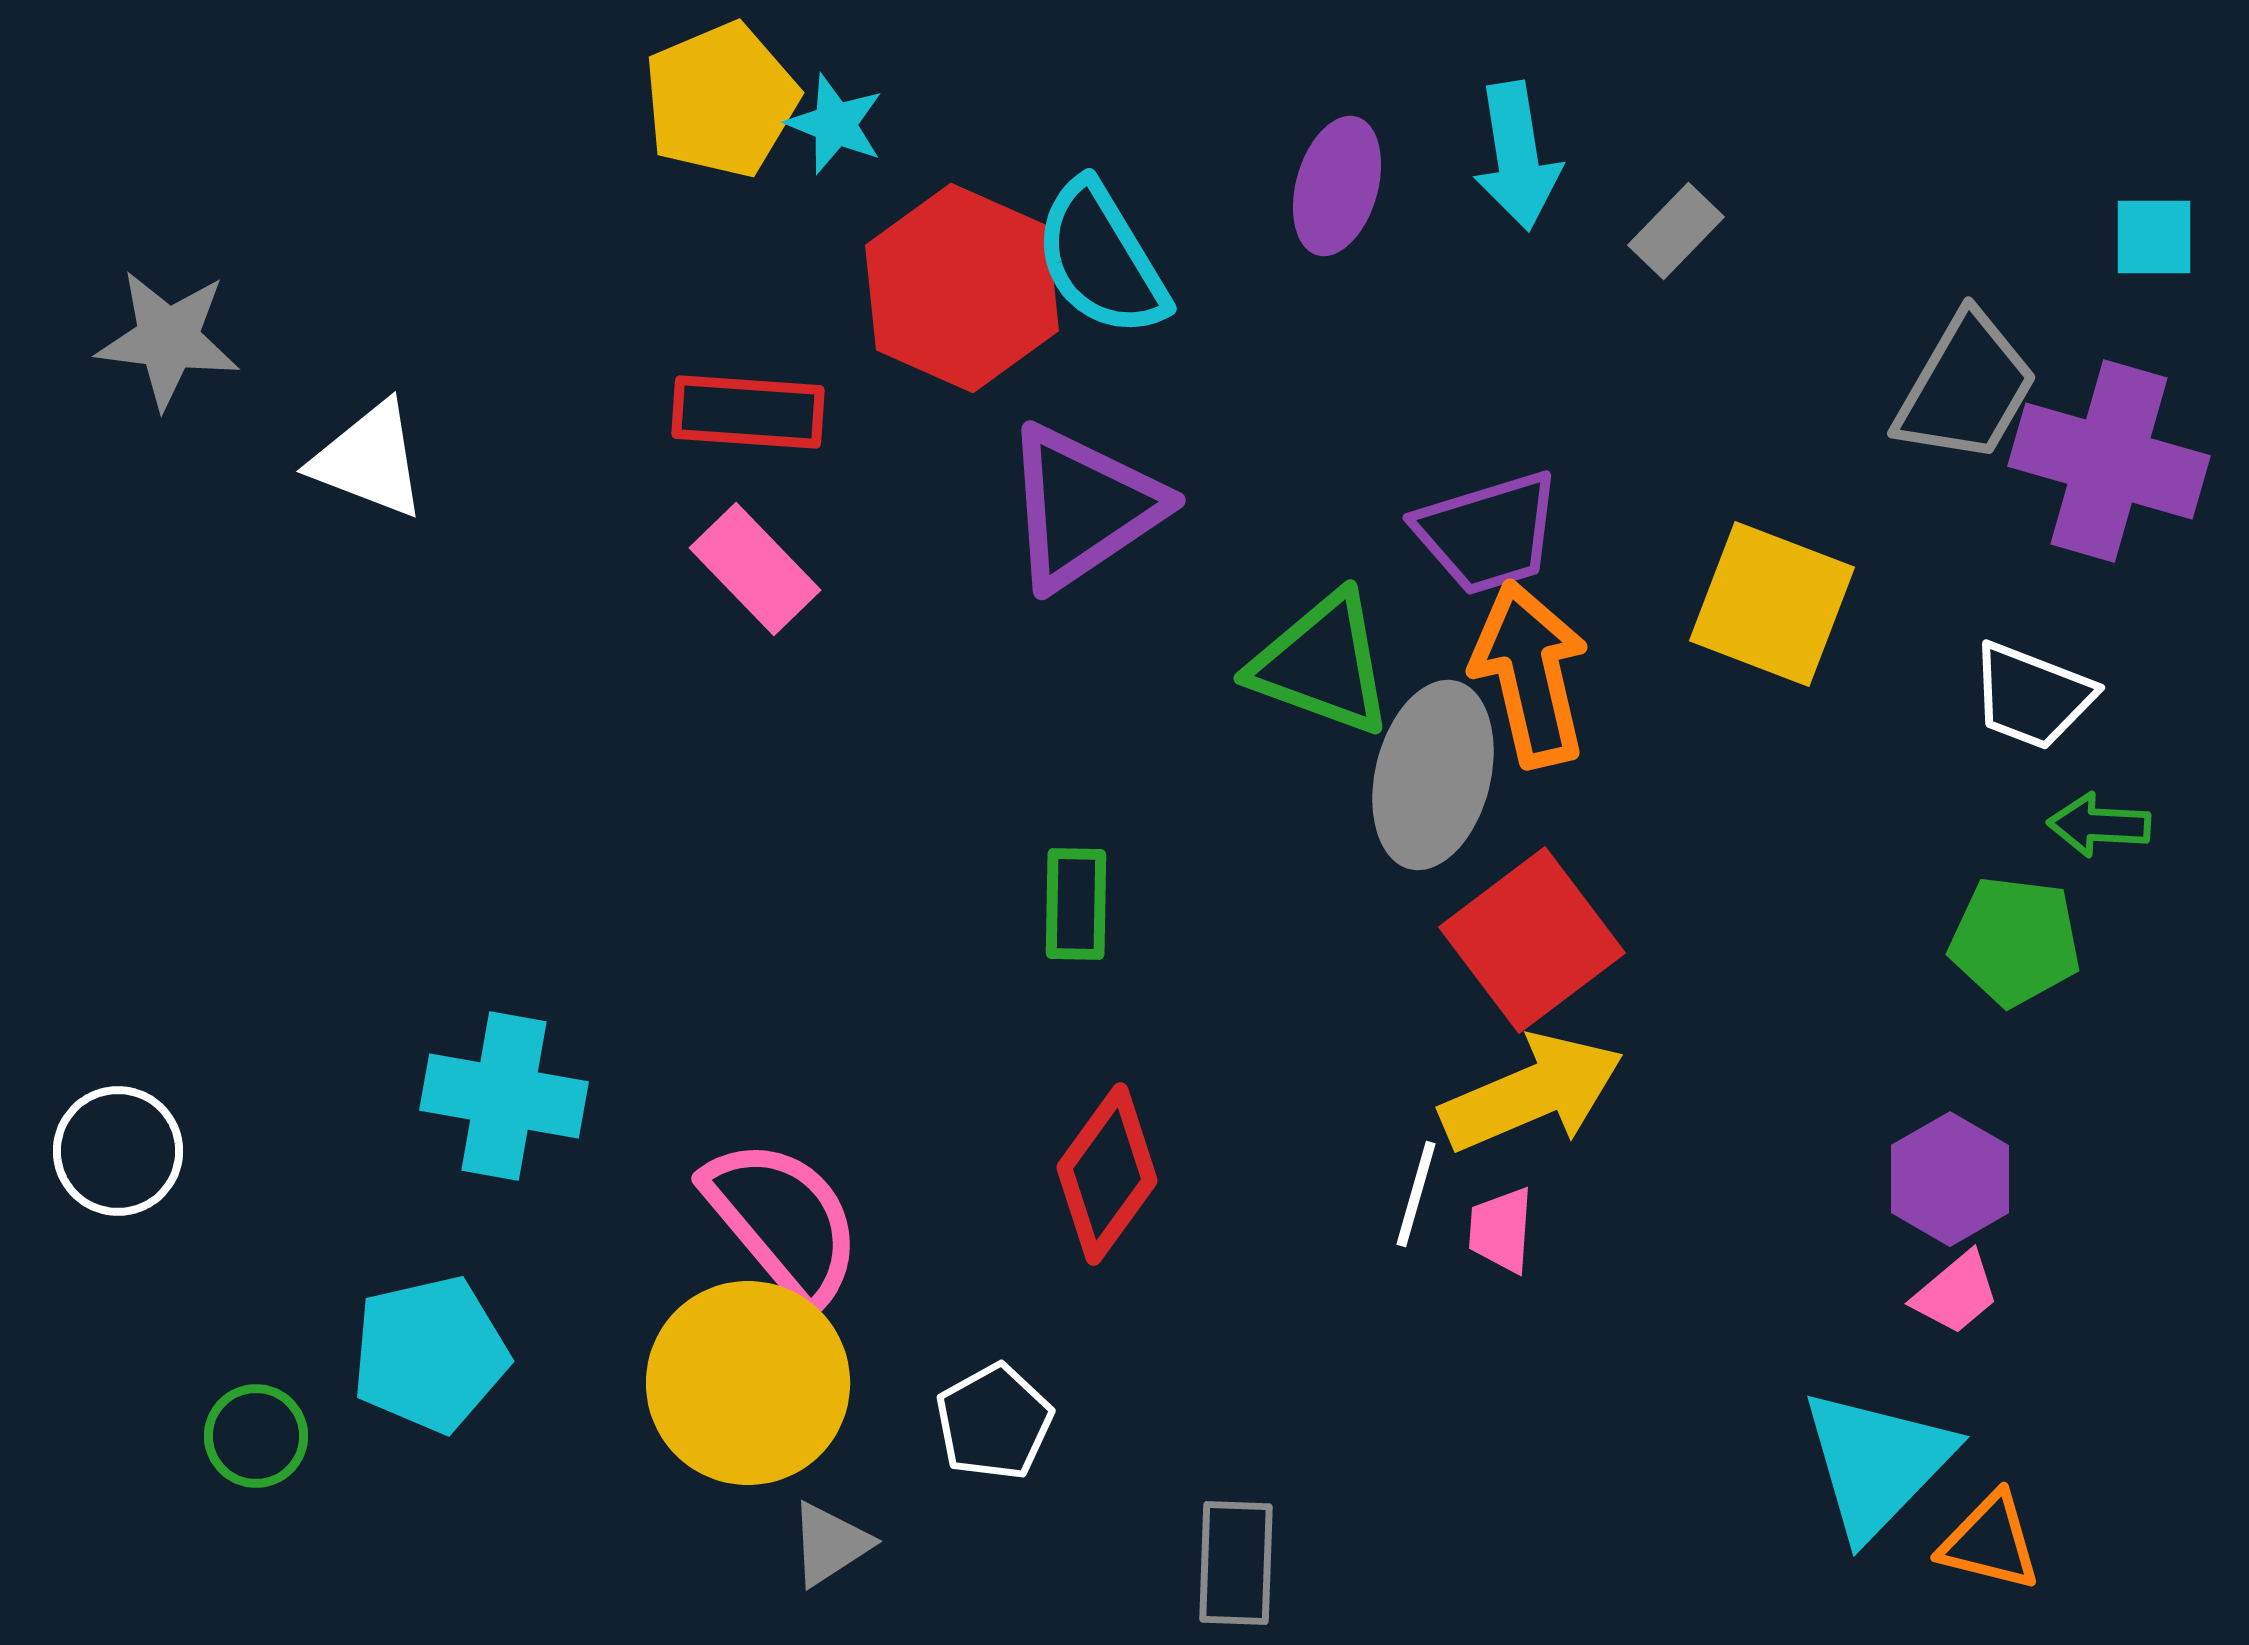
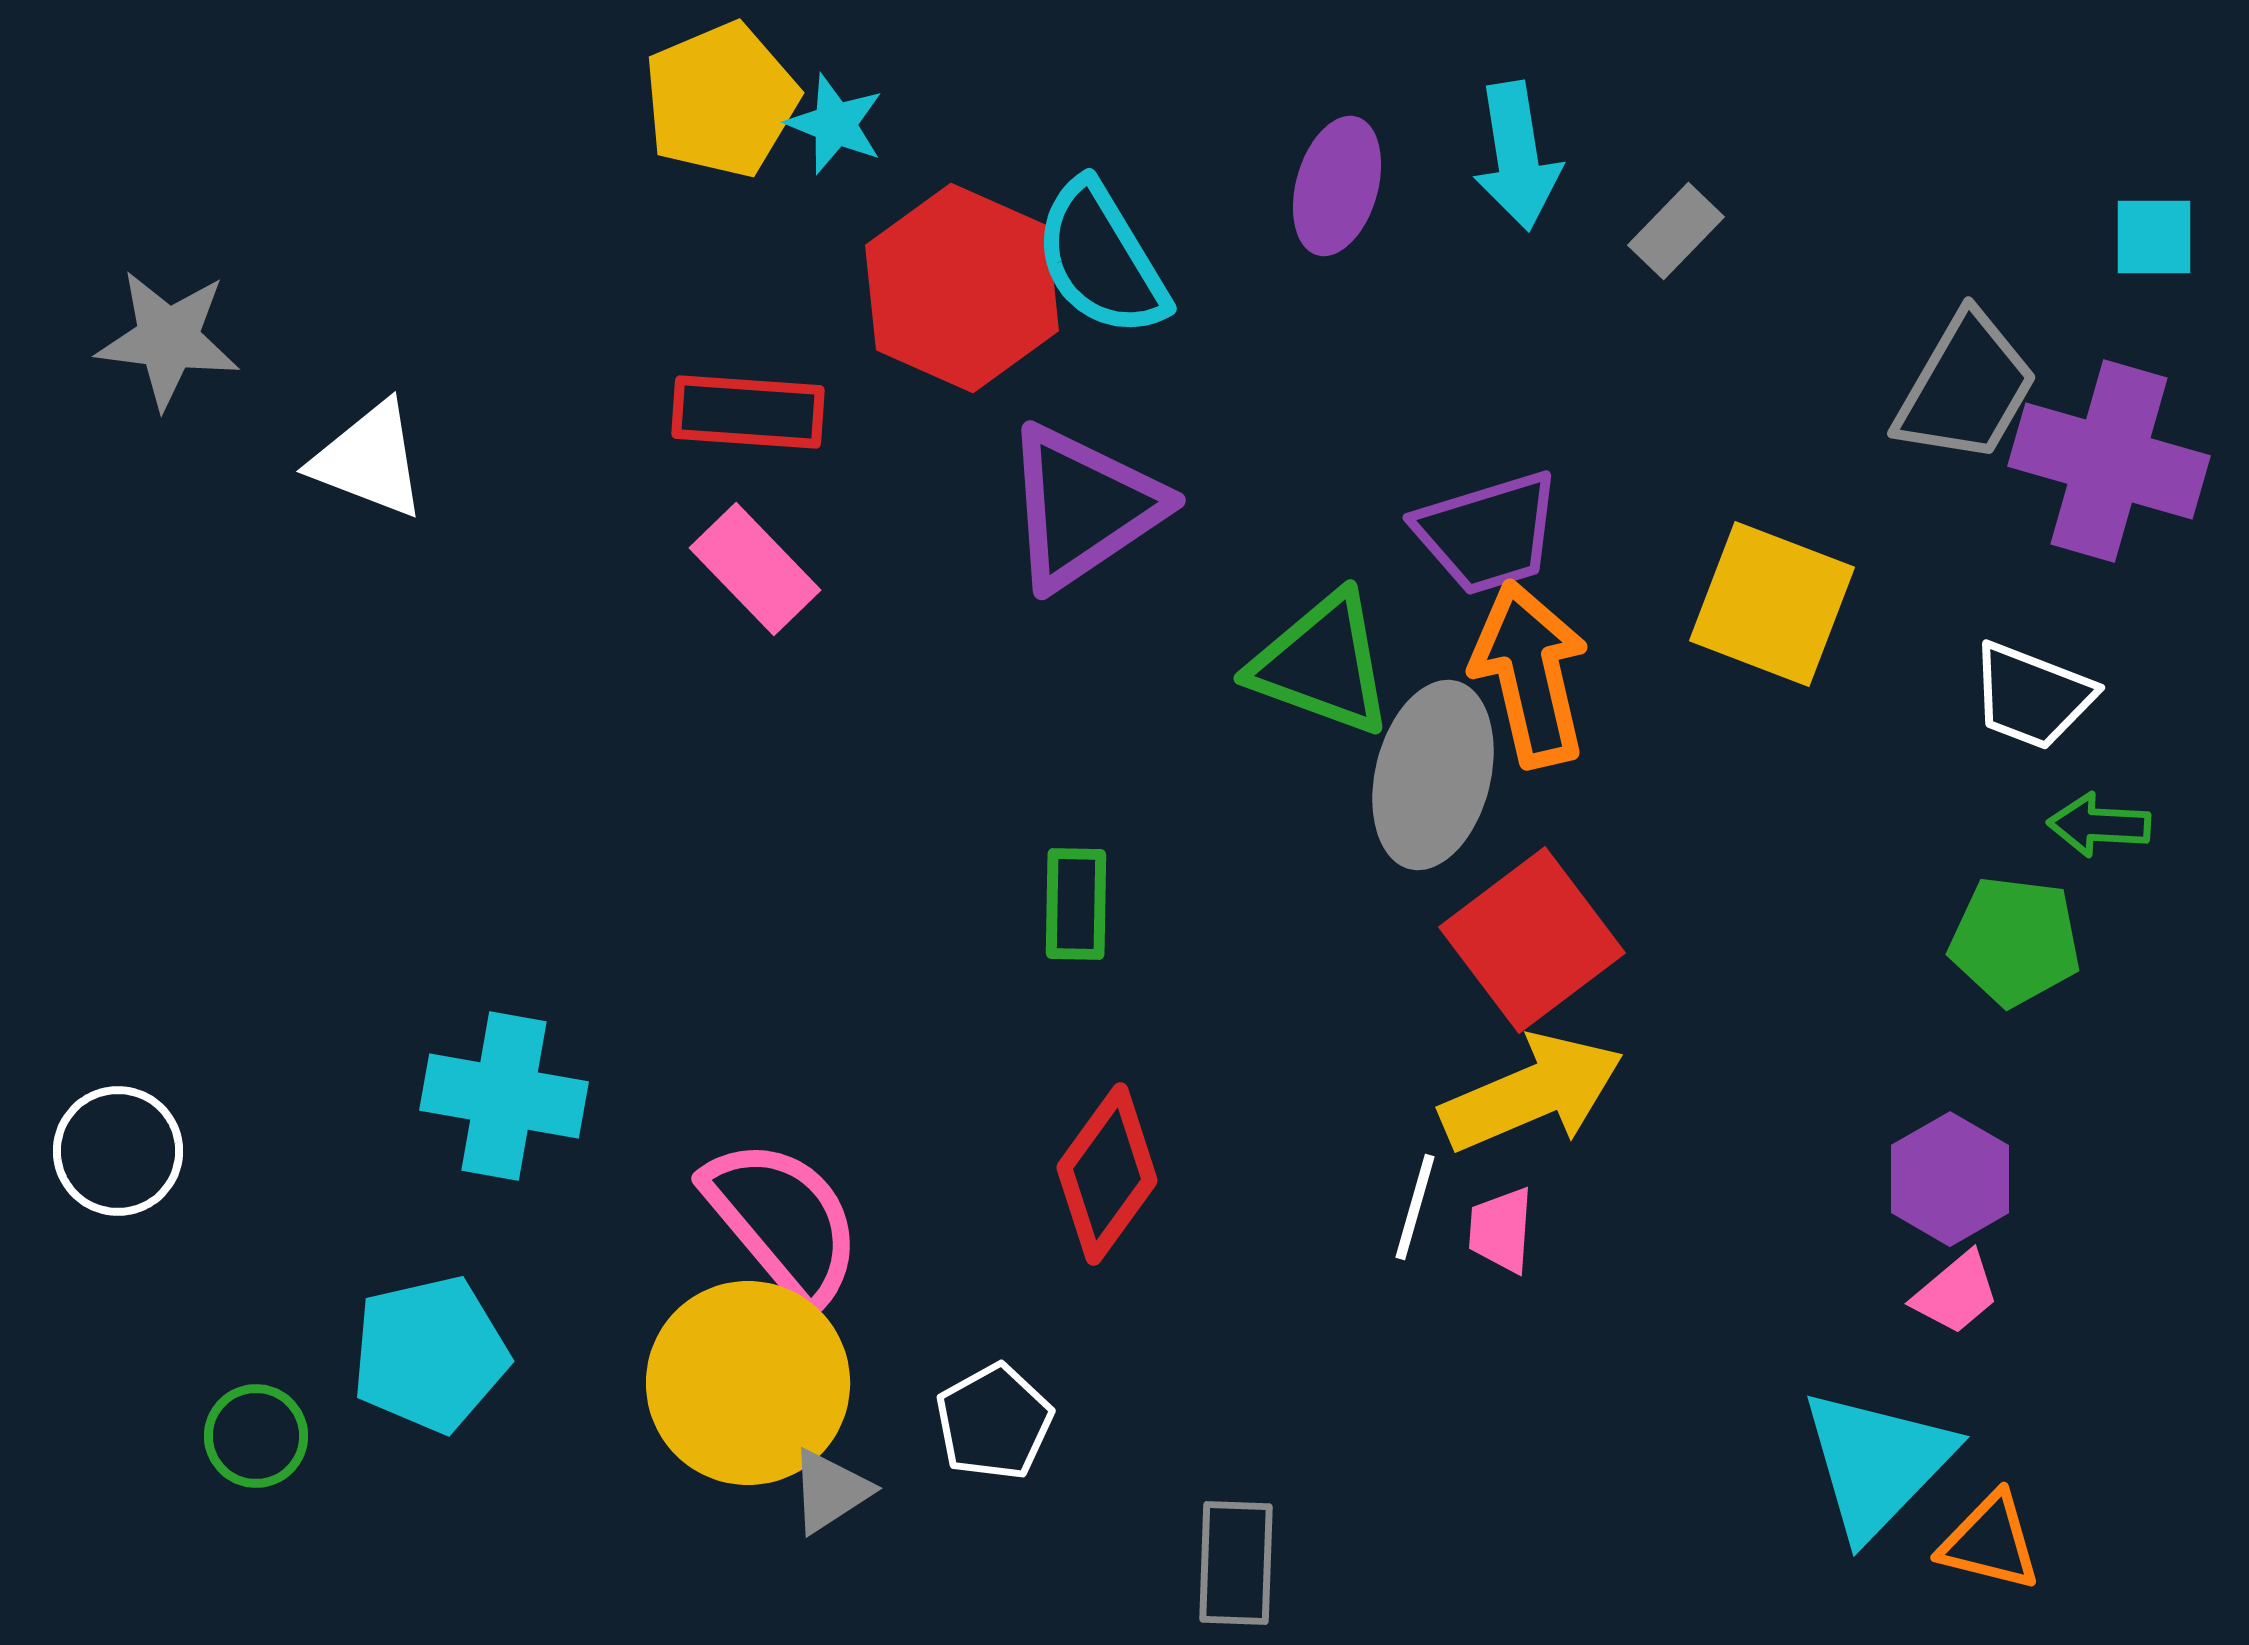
white line at (1416, 1194): moved 1 px left, 13 px down
gray triangle at (830, 1544): moved 53 px up
